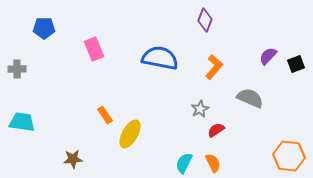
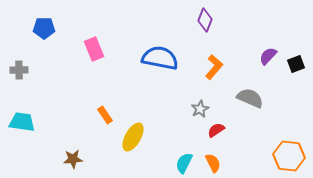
gray cross: moved 2 px right, 1 px down
yellow ellipse: moved 3 px right, 3 px down
